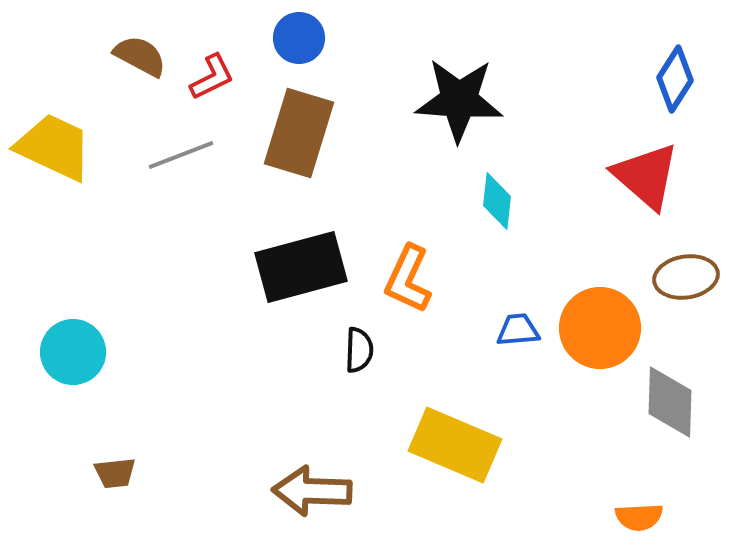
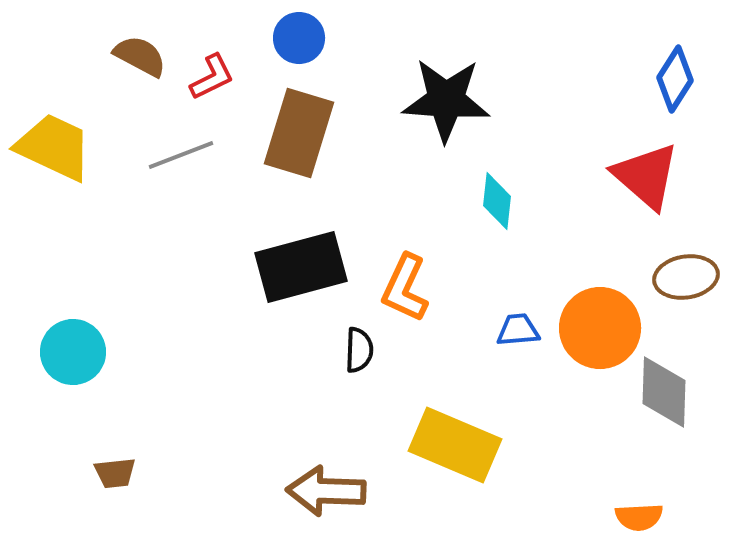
black star: moved 13 px left
orange L-shape: moved 3 px left, 9 px down
gray diamond: moved 6 px left, 10 px up
brown arrow: moved 14 px right
